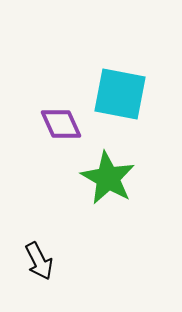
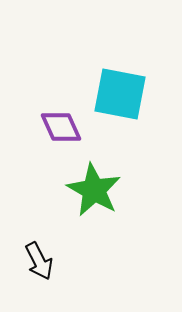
purple diamond: moved 3 px down
green star: moved 14 px left, 12 px down
